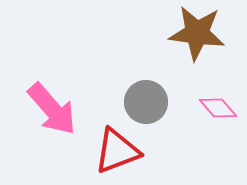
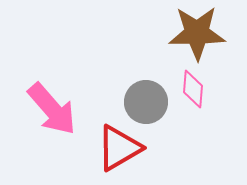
brown star: rotated 8 degrees counterclockwise
pink diamond: moved 25 px left, 19 px up; rotated 45 degrees clockwise
red triangle: moved 2 px right, 3 px up; rotated 9 degrees counterclockwise
